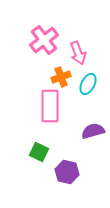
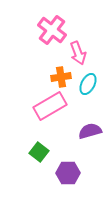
pink cross: moved 8 px right, 10 px up; rotated 16 degrees counterclockwise
orange cross: rotated 12 degrees clockwise
pink rectangle: rotated 60 degrees clockwise
purple semicircle: moved 3 px left
green square: rotated 12 degrees clockwise
purple hexagon: moved 1 px right, 1 px down; rotated 15 degrees counterclockwise
